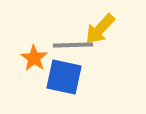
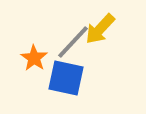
gray line: moved 3 px up; rotated 45 degrees counterclockwise
blue square: moved 2 px right, 1 px down
